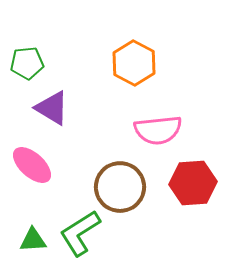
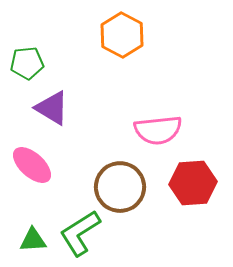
orange hexagon: moved 12 px left, 28 px up
